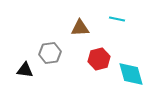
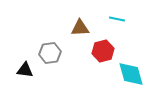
red hexagon: moved 4 px right, 8 px up
